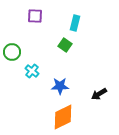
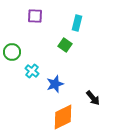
cyan rectangle: moved 2 px right
blue star: moved 5 px left, 2 px up; rotated 18 degrees counterclockwise
black arrow: moved 6 px left, 4 px down; rotated 98 degrees counterclockwise
